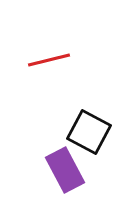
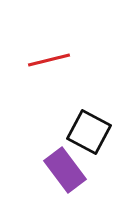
purple rectangle: rotated 9 degrees counterclockwise
